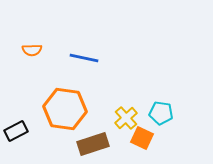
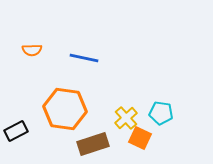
orange square: moved 2 px left
